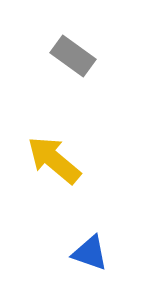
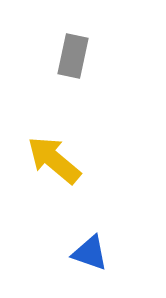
gray rectangle: rotated 66 degrees clockwise
